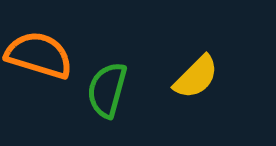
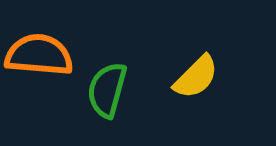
orange semicircle: rotated 12 degrees counterclockwise
